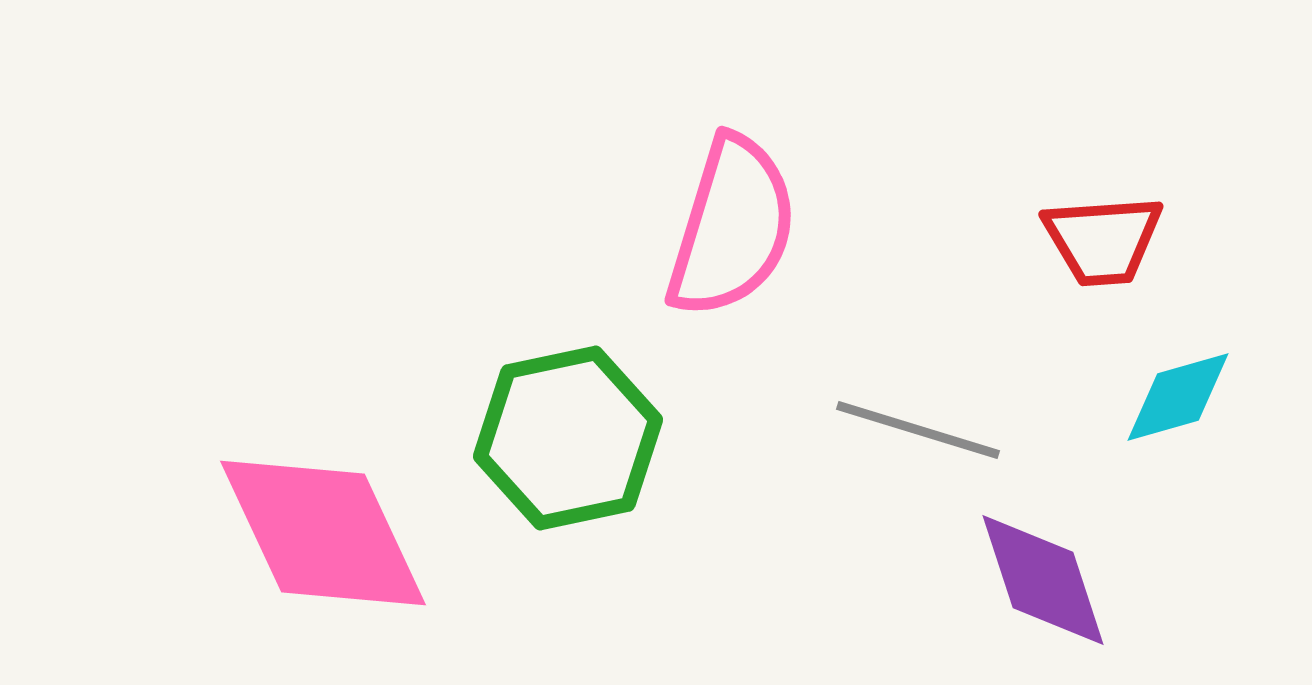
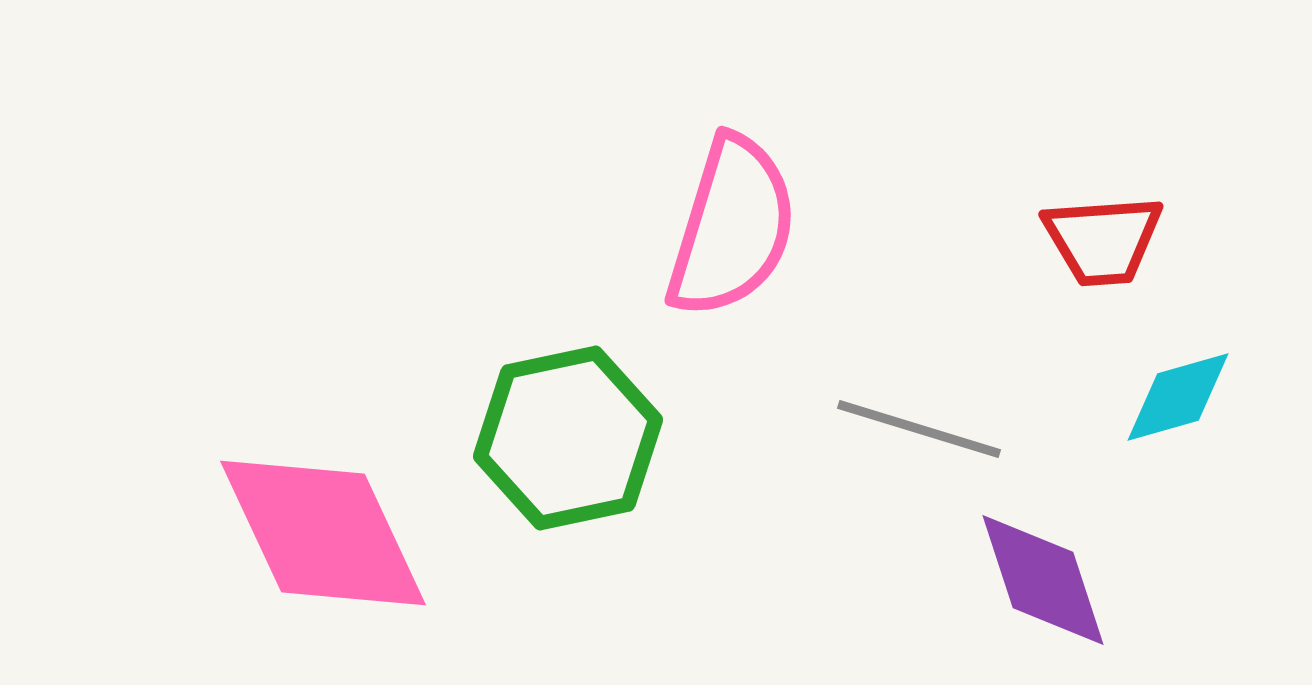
gray line: moved 1 px right, 1 px up
